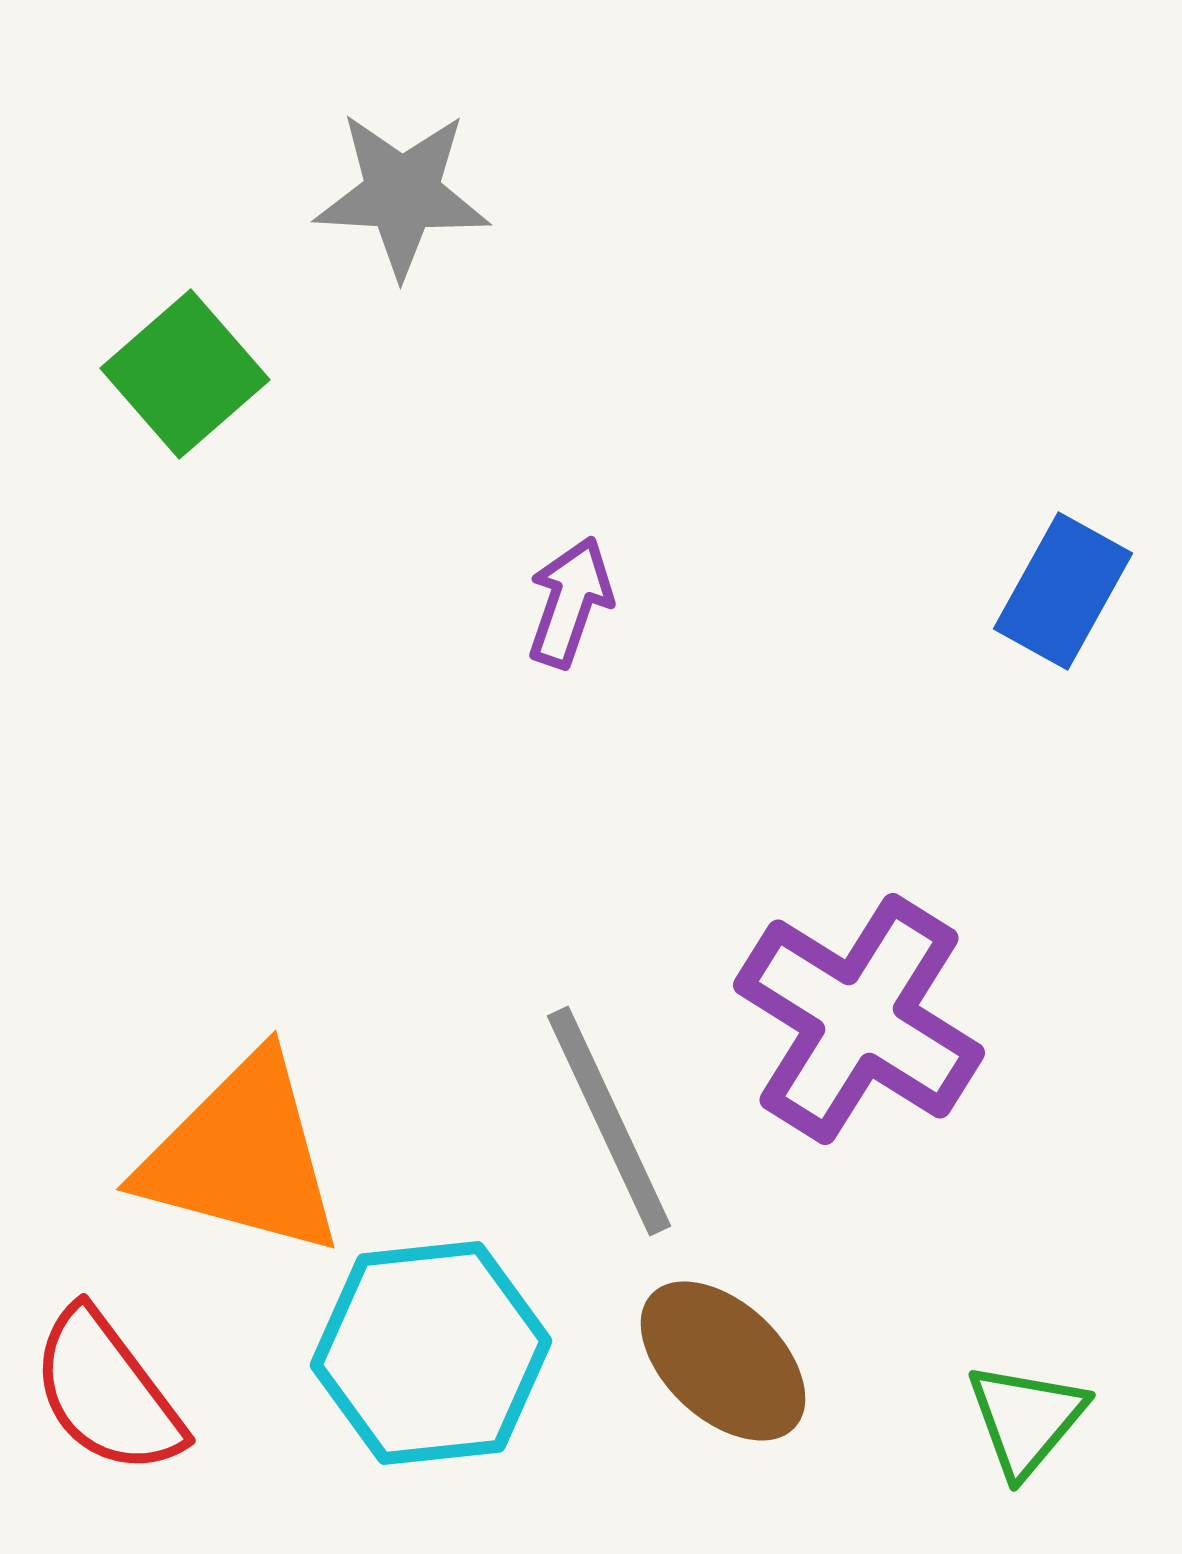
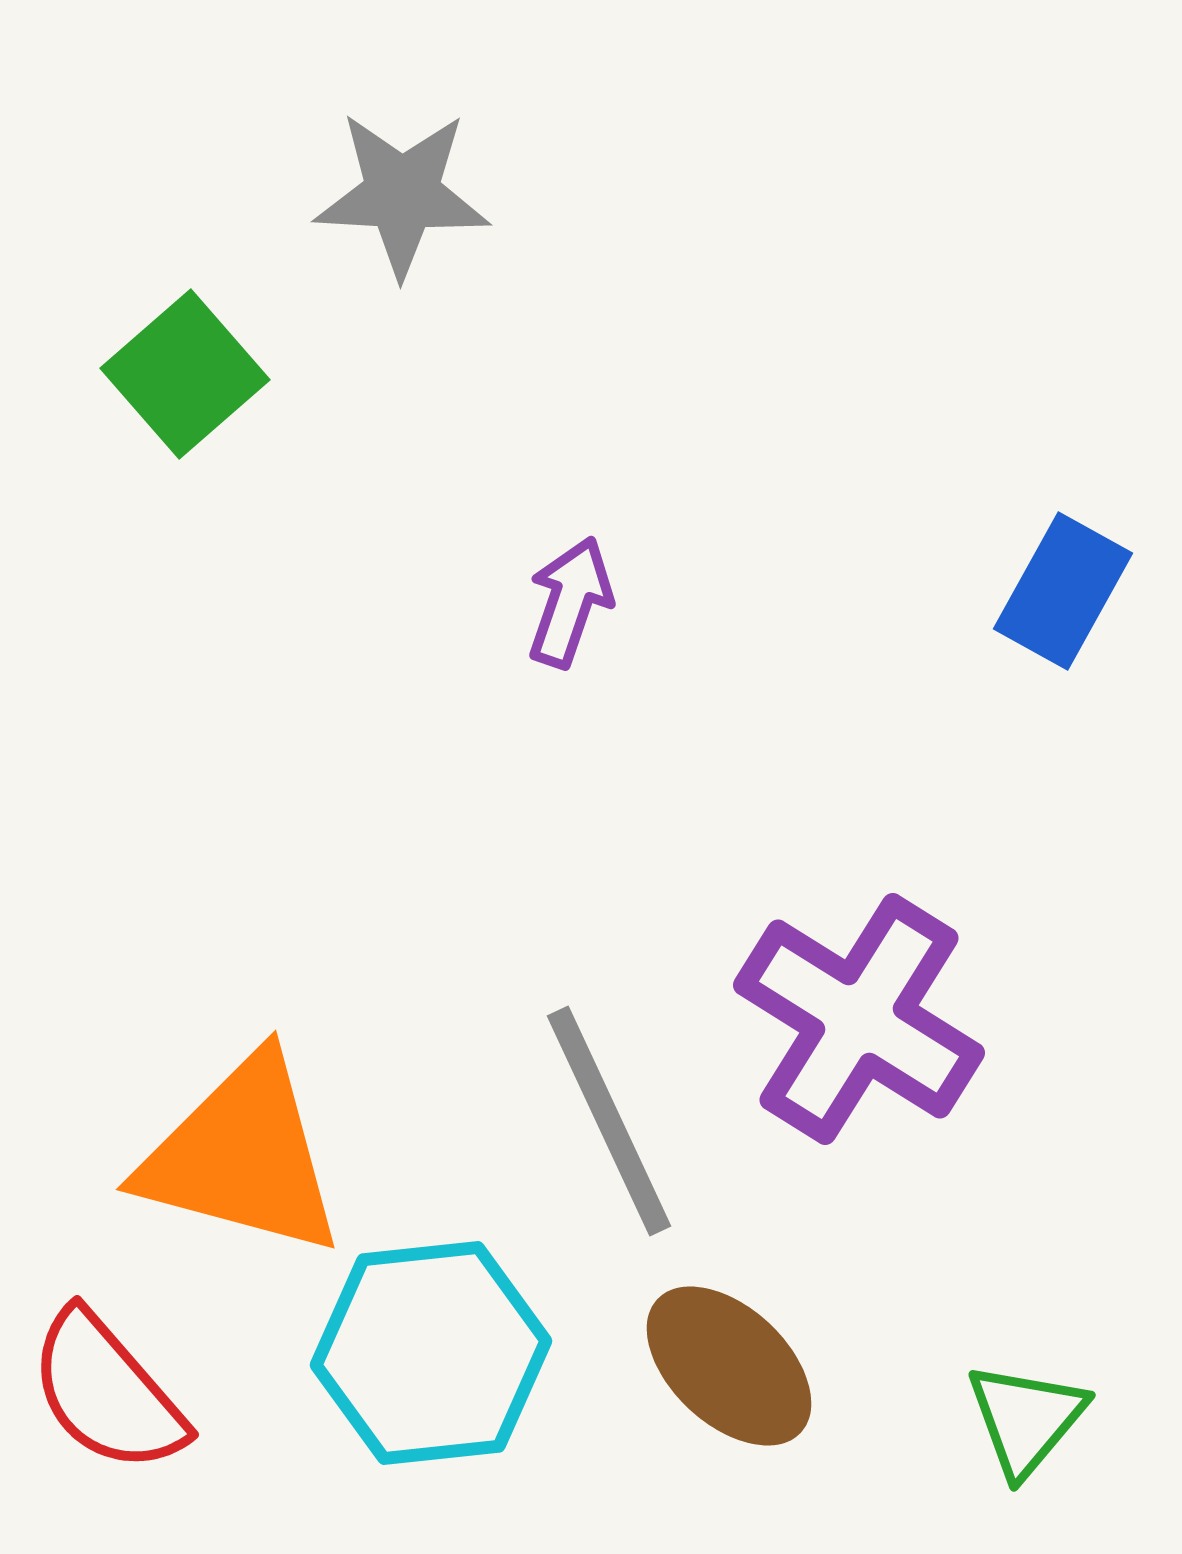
brown ellipse: moved 6 px right, 5 px down
red semicircle: rotated 4 degrees counterclockwise
